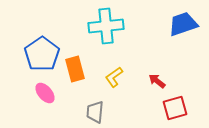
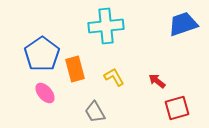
yellow L-shape: rotated 95 degrees clockwise
red square: moved 2 px right
gray trapezoid: rotated 35 degrees counterclockwise
